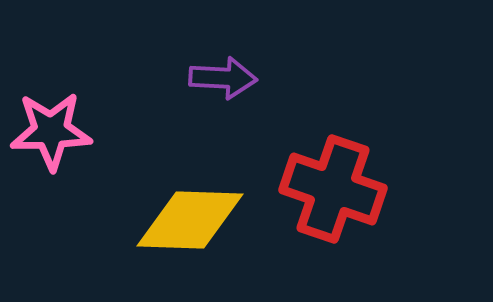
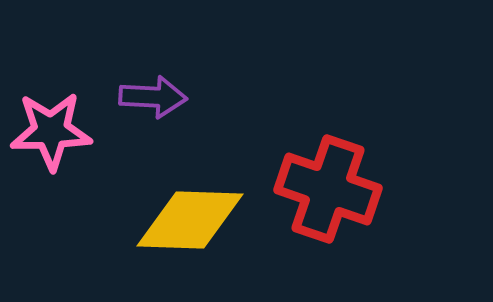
purple arrow: moved 70 px left, 19 px down
red cross: moved 5 px left
